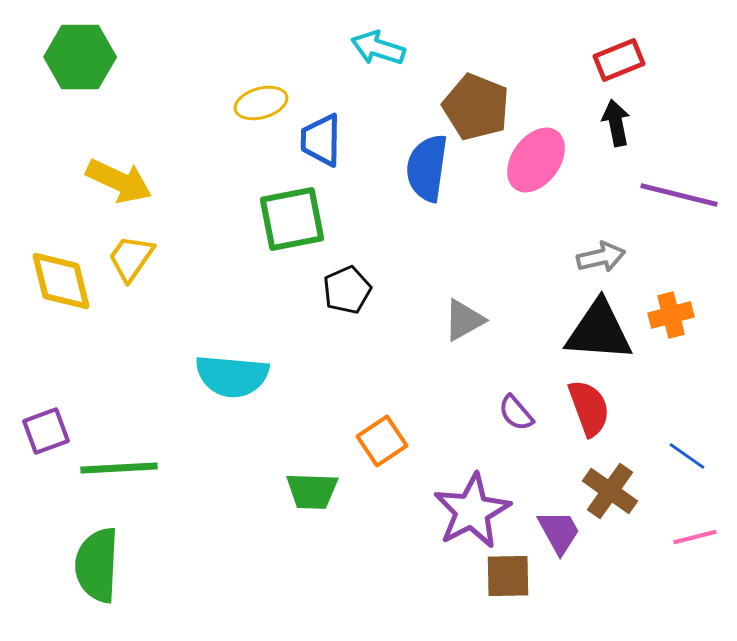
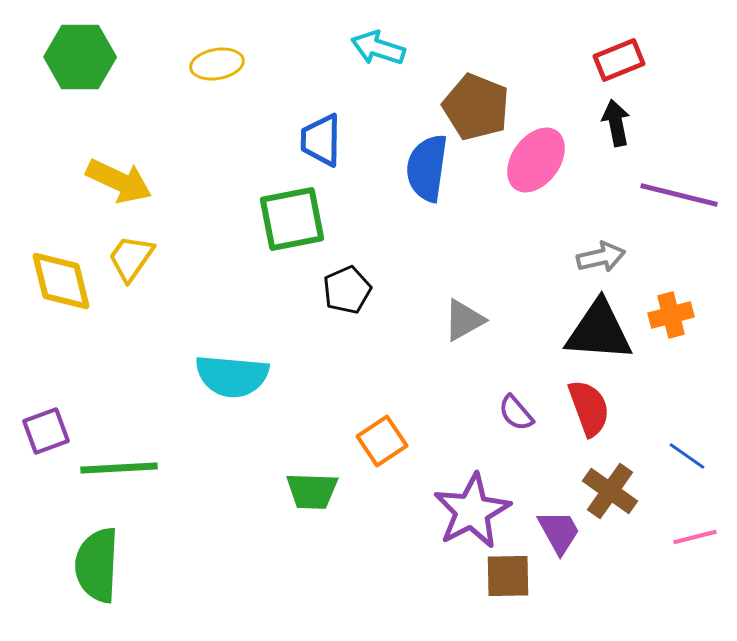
yellow ellipse: moved 44 px left, 39 px up; rotated 6 degrees clockwise
